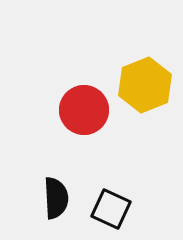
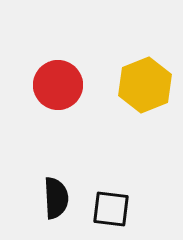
red circle: moved 26 px left, 25 px up
black square: rotated 18 degrees counterclockwise
